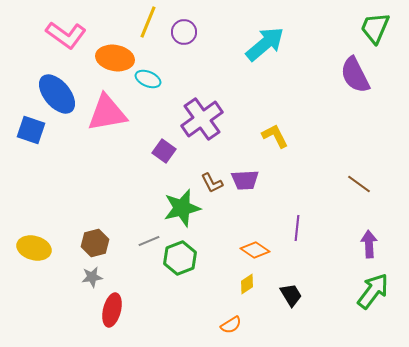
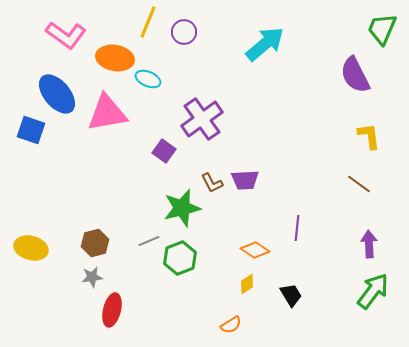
green trapezoid: moved 7 px right, 1 px down
yellow L-shape: moved 94 px right; rotated 20 degrees clockwise
yellow ellipse: moved 3 px left
